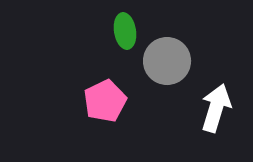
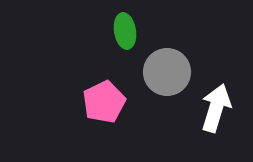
gray circle: moved 11 px down
pink pentagon: moved 1 px left, 1 px down
